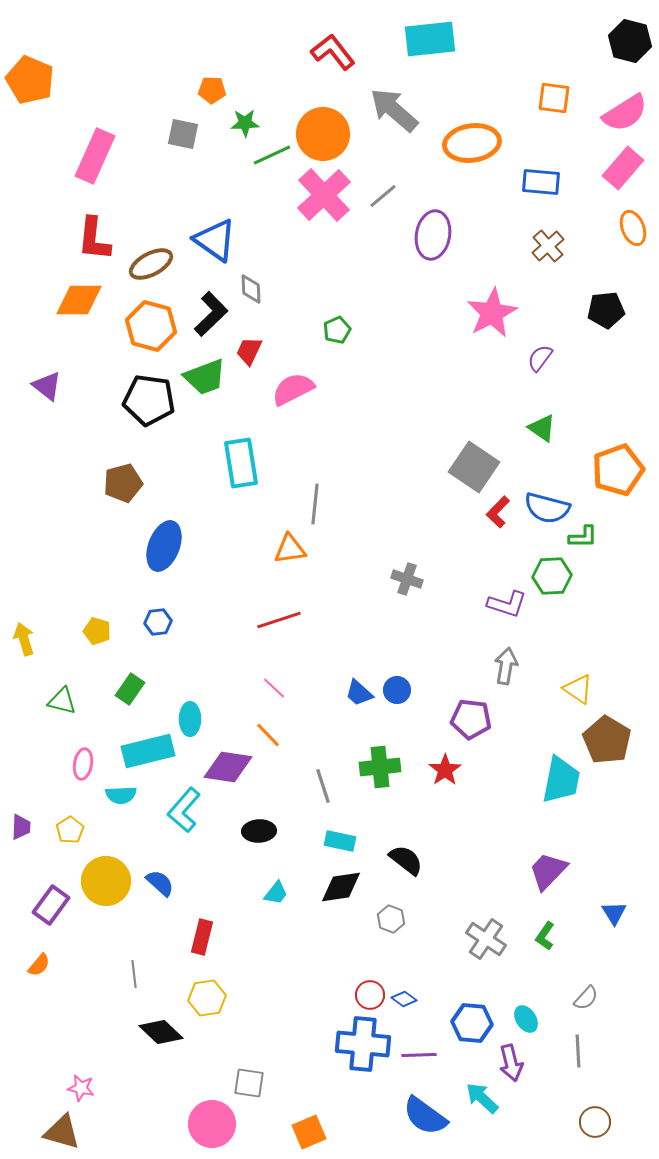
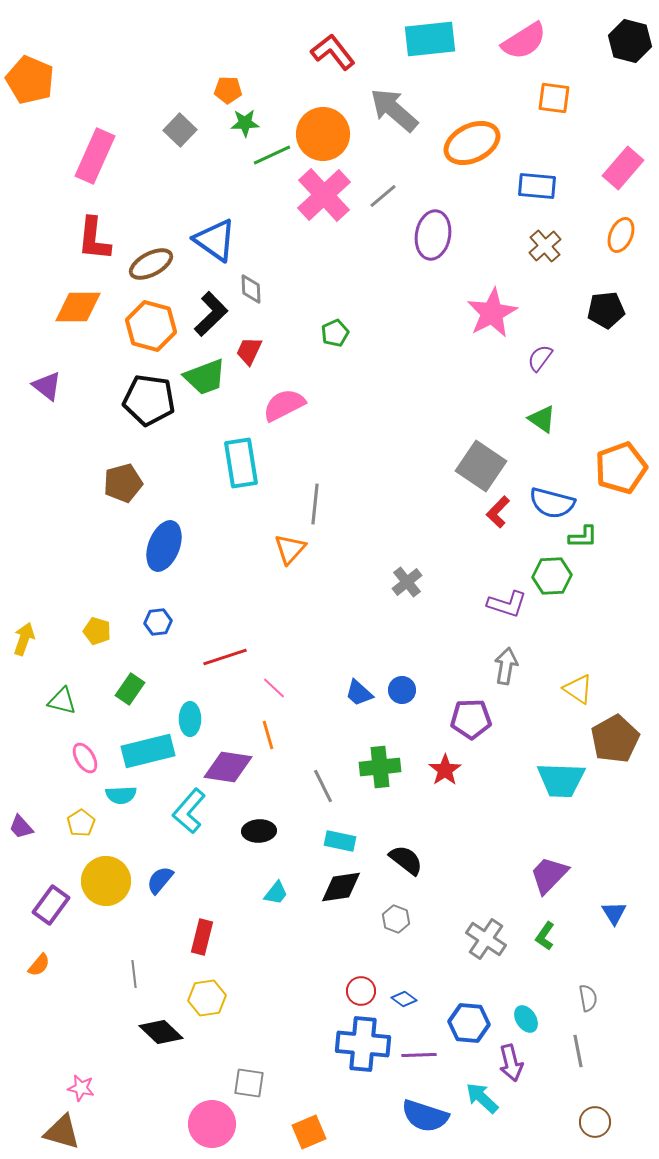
orange pentagon at (212, 90): moved 16 px right
pink semicircle at (625, 113): moved 101 px left, 72 px up
gray square at (183, 134): moved 3 px left, 4 px up; rotated 32 degrees clockwise
orange ellipse at (472, 143): rotated 18 degrees counterclockwise
blue rectangle at (541, 182): moved 4 px left, 4 px down
orange ellipse at (633, 228): moved 12 px left, 7 px down; rotated 44 degrees clockwise
brown cross at (548, 246): moved 3 px left
orange diamond at (79, 300): moved 1 px left, 7 px down
green pentagon at (337, 330): moved 2 px left, 3 px down
pink semicircle at (293, 389): moved 9 px left, 16 px down
green triangle at (542, 428): moved 9 px up
gray square at (474, 467): moved 7 px right, 1 px up
orange pentagon at (618, 470): moved 3 px right, 2 px up
blue semicircle at (547, 508): moved 5 px right, 5 px up
orange triangle at (290, 549): rotated 40 degrees counterclockwise
gray cross at (407, 579): moved 3 px down; rotated 32 degrees clockwise
red line at (279, 620): moved 54 px left, 37 px down
yellow arrow at (24, 639): rotated 36 degrees clockwise
blue circle at (397, 690): moved 5 px right
purple pentagon at (471, 719): rotated 9 degrees counterclockwise
orange line at (268, 735): rotated 28 degrees clockwise
brown pentagon at (607, 740): moved 8 px right, 1 px up; rotated 12 degrees clockwise
pink ellipse at (83, 764): moved 2 px right, 6 px up; rotated 40 degrees counterclockwise
cyan trapezoid at (561, 780): rotated 81 degrees clockwise
gray line at (323, 786): rotated 8 degrees counterclockwise
cyan L-shape at (184, 810): moved 5 px right, 1 px down
purple trapezoid at (21, 827): rotated 136 degrees clockwise
yellow pentagon at (70, 830): moved 11 px right, 7 px up
purple trapezoid at (548, 871): moved 1 px right, 4 px down
blue semicircle at (160, 883): moved 3 px up; rotated 92 degrees counterclockwise
gray hexagon at (391, 919): moved 5 px right
red circle at (370, 995): moved 9 px left, 4 px up
gray semicircle at (586, 998): moved 2 px right; rotated 52 degrees counterclockwise
blue hexagon at (472, 1023): moved 3 px left
gray line at (578, 1051): rotated 8 degrees counterclockwise
blue semicircle at (425, 1116): rotated 18 degrees counterclockwise
